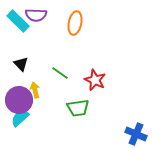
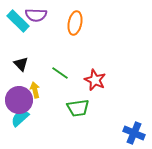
blue cross: moved 2 px left, 1 px up
